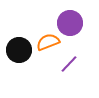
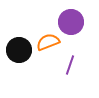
purple circle: moved 1 px right, 1 px up
purple line: moved 1 px right, 1 px down; rotated 24 degrees counterclockwise
